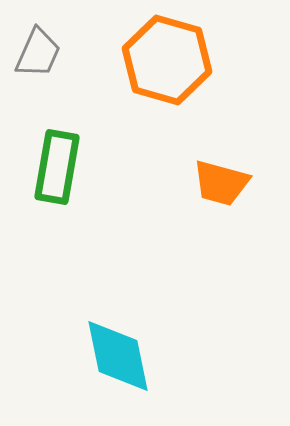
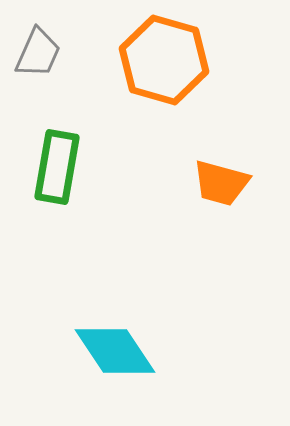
orange hexagon: moved 3 px left
cyan diamond: moved 3 px left, 5 px up; rotated 22 degrees counterclockwise
